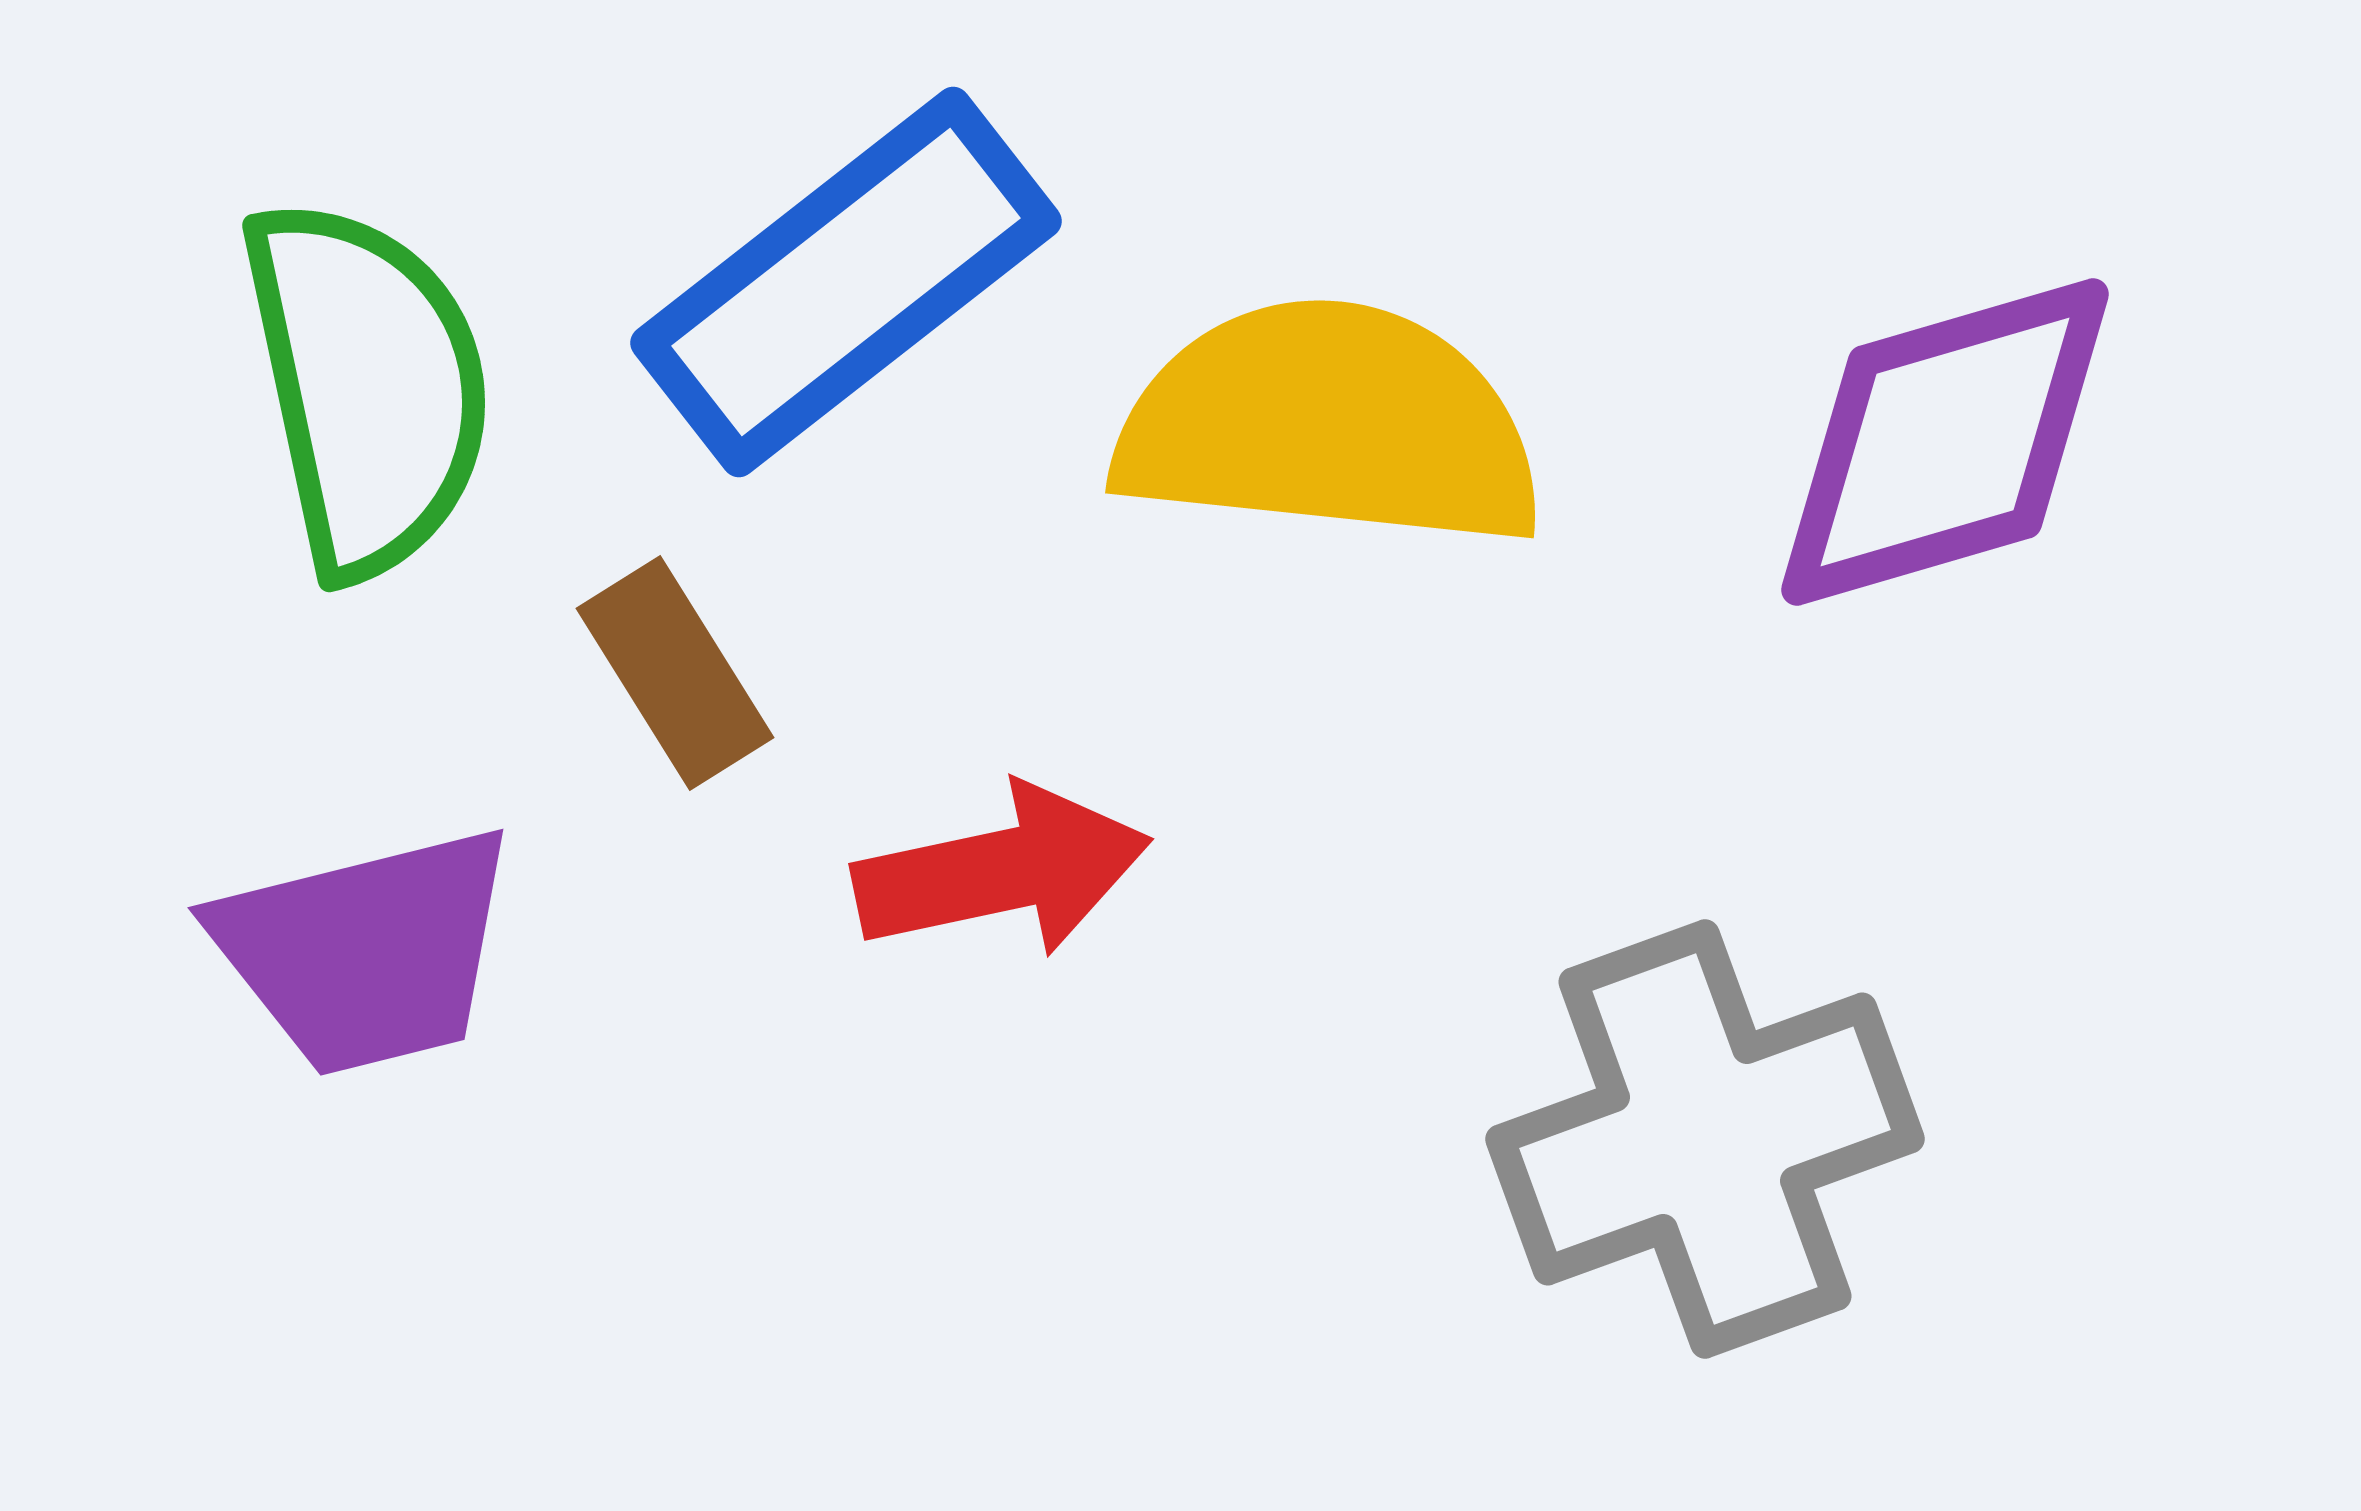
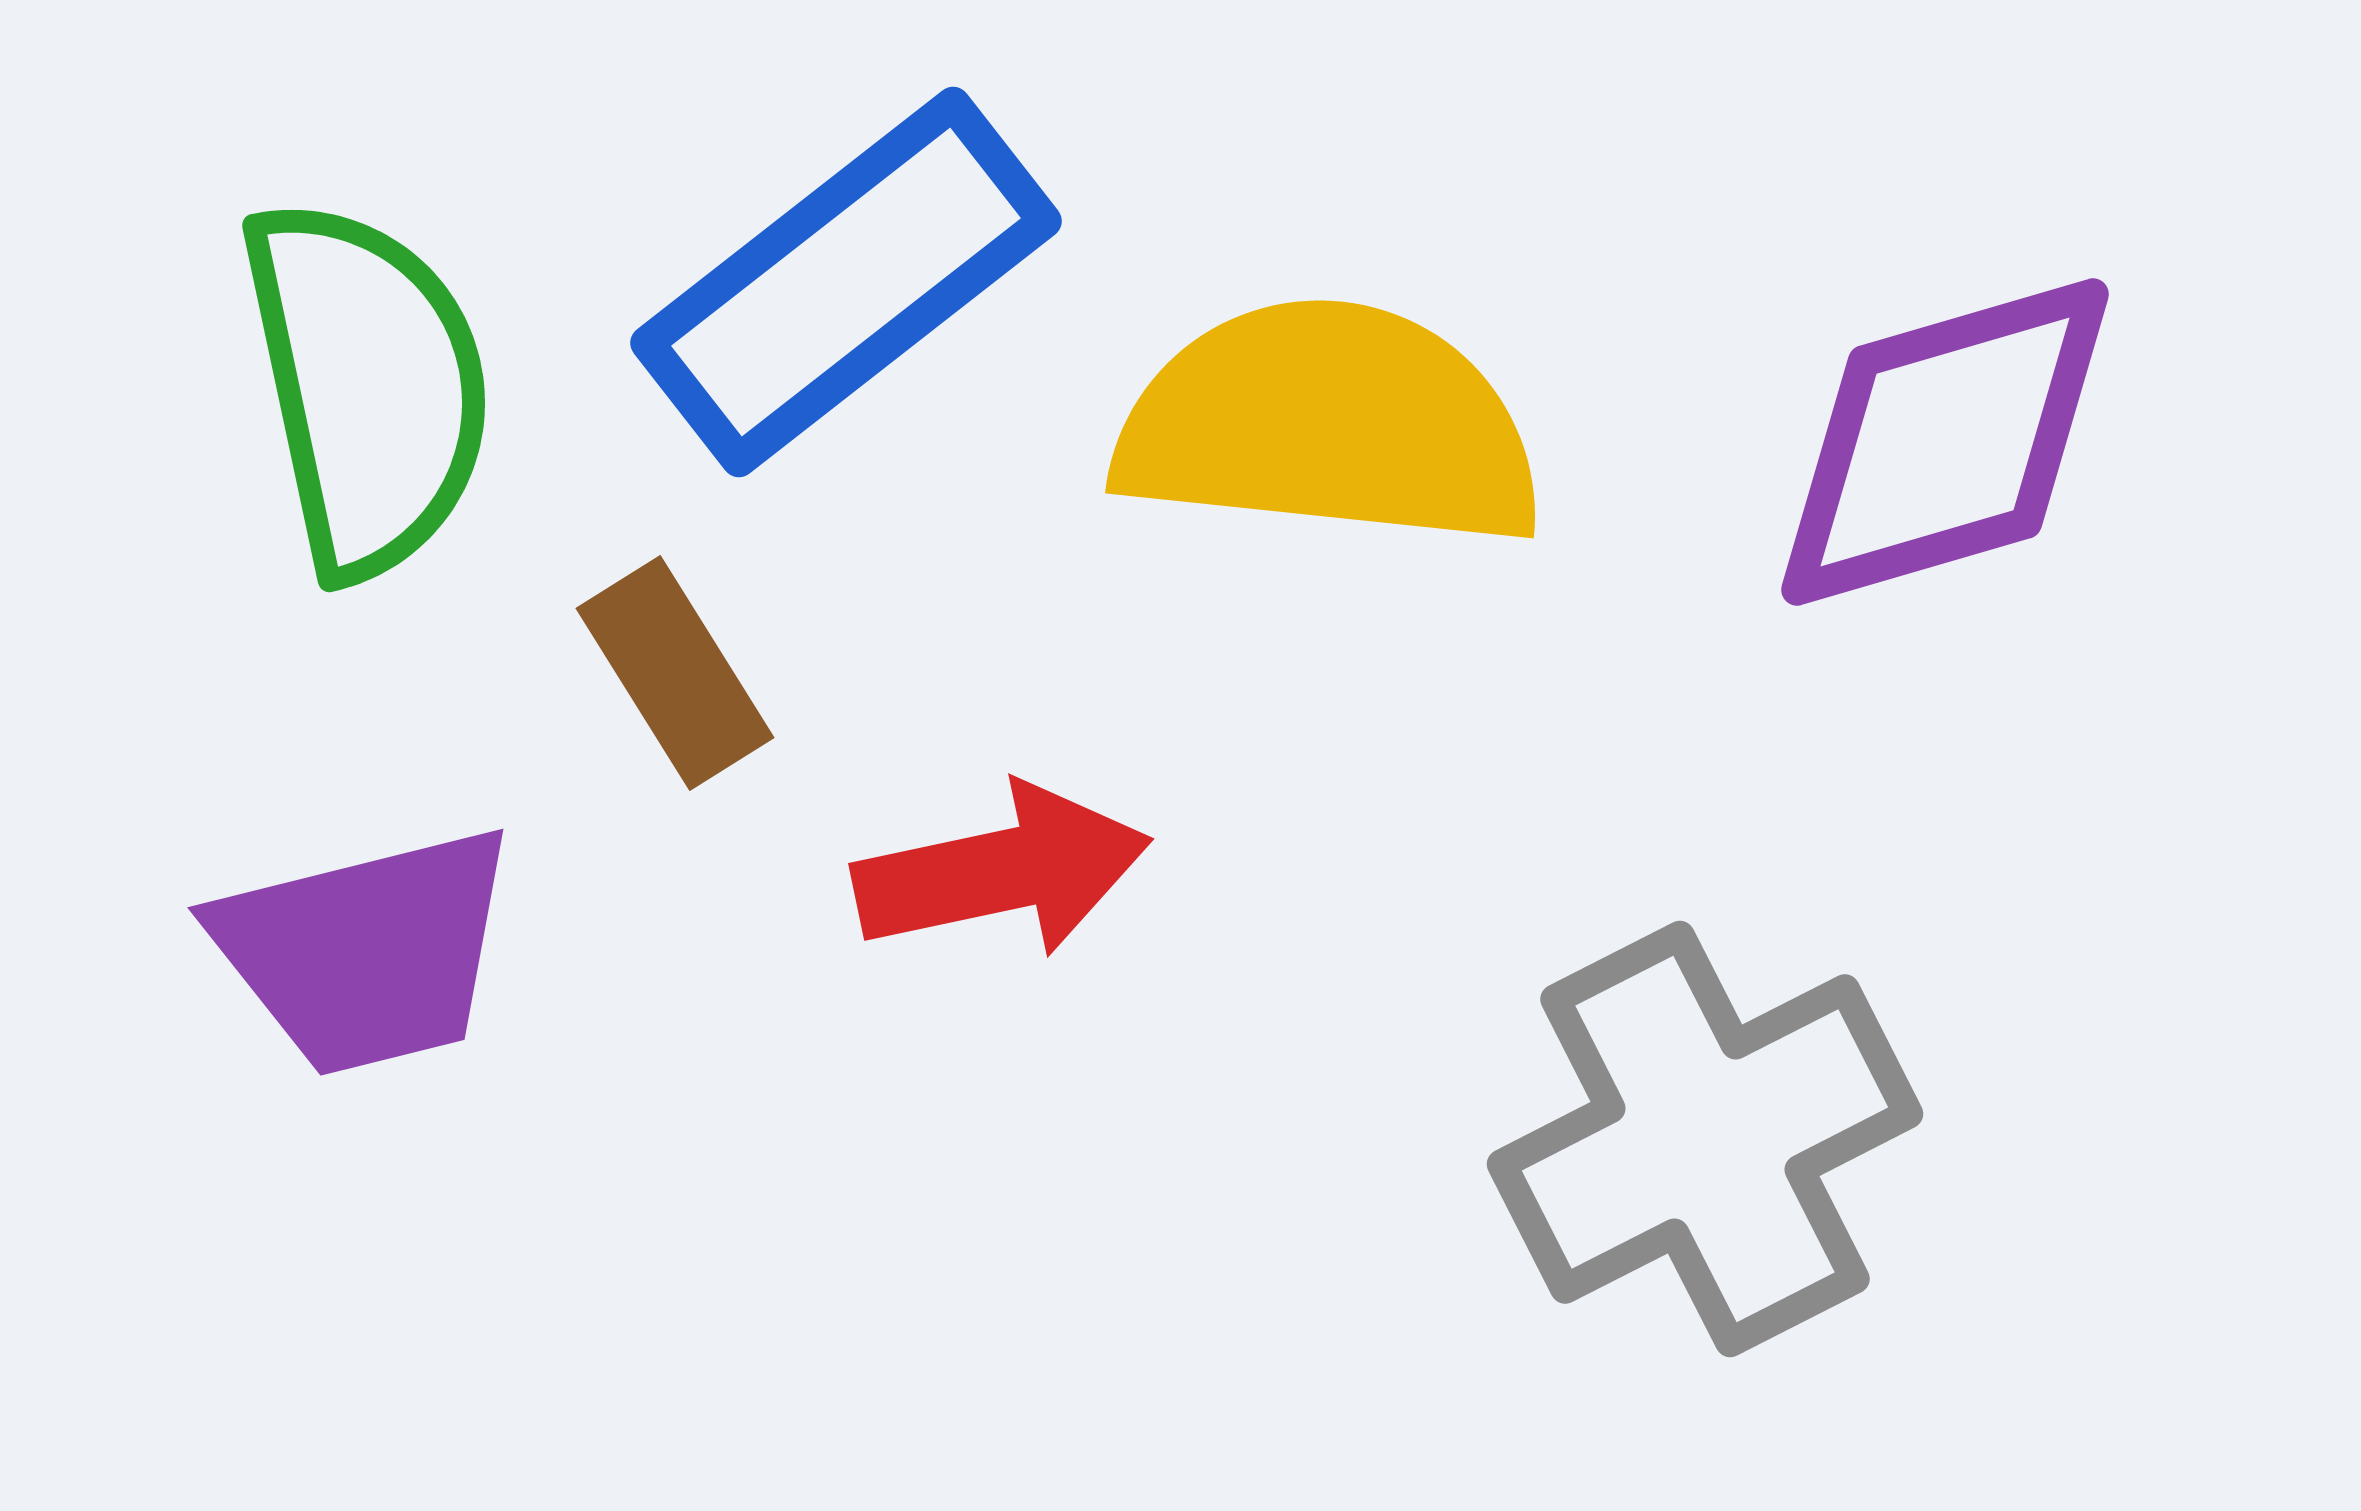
gray cross: rotated 7 degrees counterclockwise
